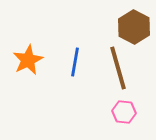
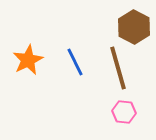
blue line: rotated 36 degrees counterclockwise
